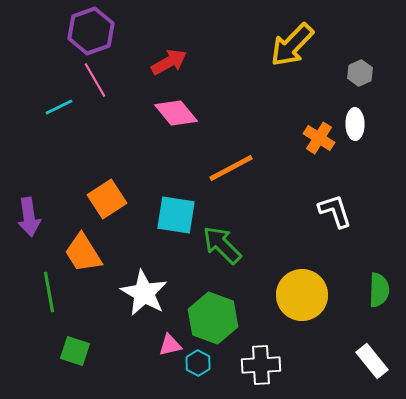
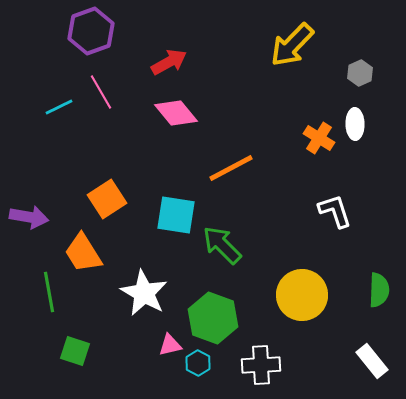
pink line: moved 6 px right, 12 px down
purple arrow: rotated 72 degrees counterclockwise
